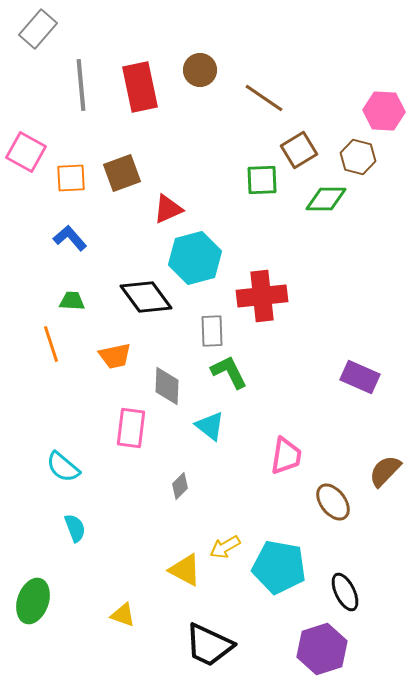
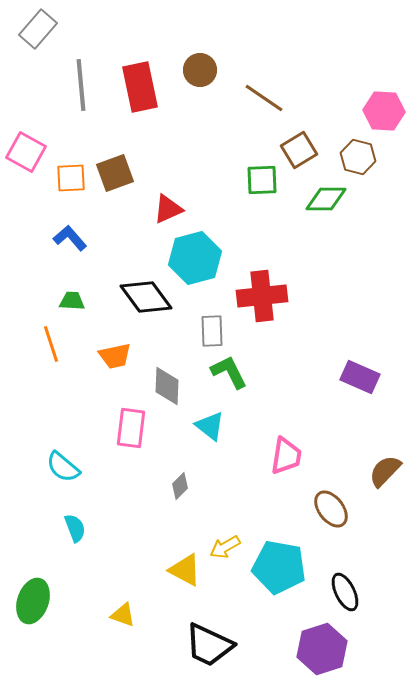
brown square at (122, 173): moved 7 px left
brown ellipse at (333, 502): moved 2 px left, 7 px down
